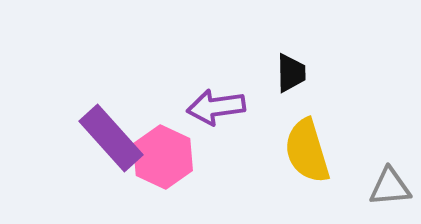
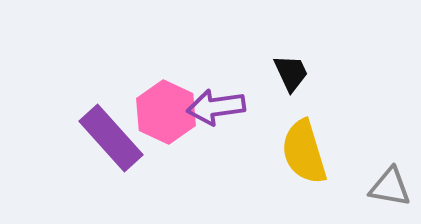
black trapezoid: rotated 24 degrees counterclockwise
yellow semicircle: moved 3 px left, 1 px down
pink hexagon: moved 3 px right, 45 px up
gray triangle: rotated 15 degrees clockwise
